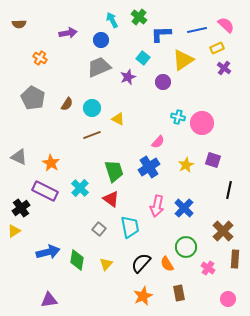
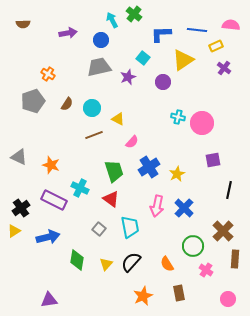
green cross at (139, 17): moved 5 px left, 3 px up
brown semicircle at (19, 24): moved 4 px right
pink semicircle at (226, 25): moved 5 px right; rotated 36 degrees counterclockwise
blue line at (197, 30): rotated 18 degrees clockwise
yellow rectangle at (217, 48): moved 1 px left, 2 px up
orange cross at (40, 58): moved 8 px right, 16 px down
gray trapezoid at (99, 67): rotated 10 degrees clockwise
gray pentagon at (33, 98): moved 3 px down; rotated 25 degrees clockwise
brown line at (92, 135): moved 2 px right
pink semicircle at (158, 142): moved 26 px left
purple square at (213, 160): rotated 28 degrees counterclockwise
orange star at (51, 163): moved 2 px down; rotated 12 degrees counterclockwise
yellow star at (186, 165): moved 9 px left, 9 px down
cyan cross at (80, 188): rotated 18 degrees counterclockwise
purple rectangle at (45, 191): moved 9 px right, 9 px down
green circle at (186, 247): moved 7 px right, 1 px up
blue arrow at (48, 252): moved 15 px up
black semicircle at (141, 263): moved 10 px left, 1 px up
pink cross at (208, 268): moved 2 px left, 2 px down
